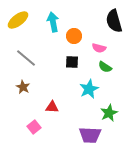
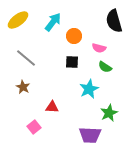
cyan arrow: rotated 48 degrees clockwise
